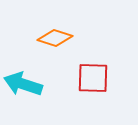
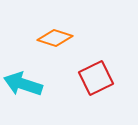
red square: moved 3 px right; rotated 28 degrees counterclockwise
